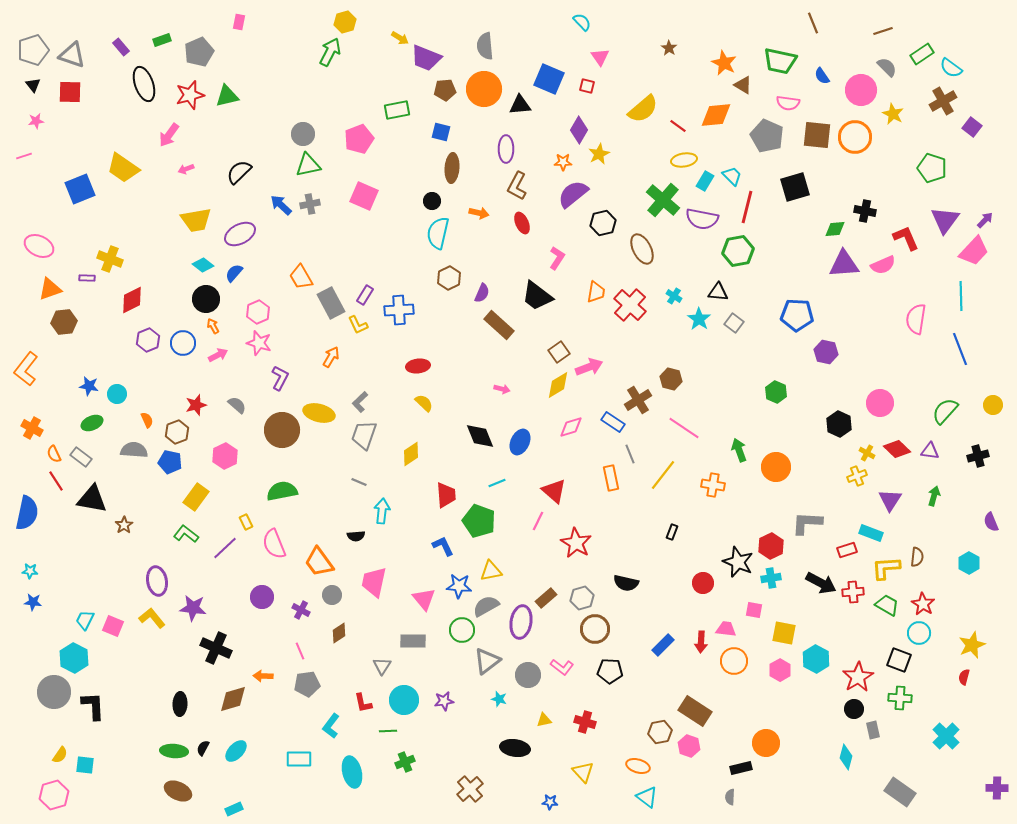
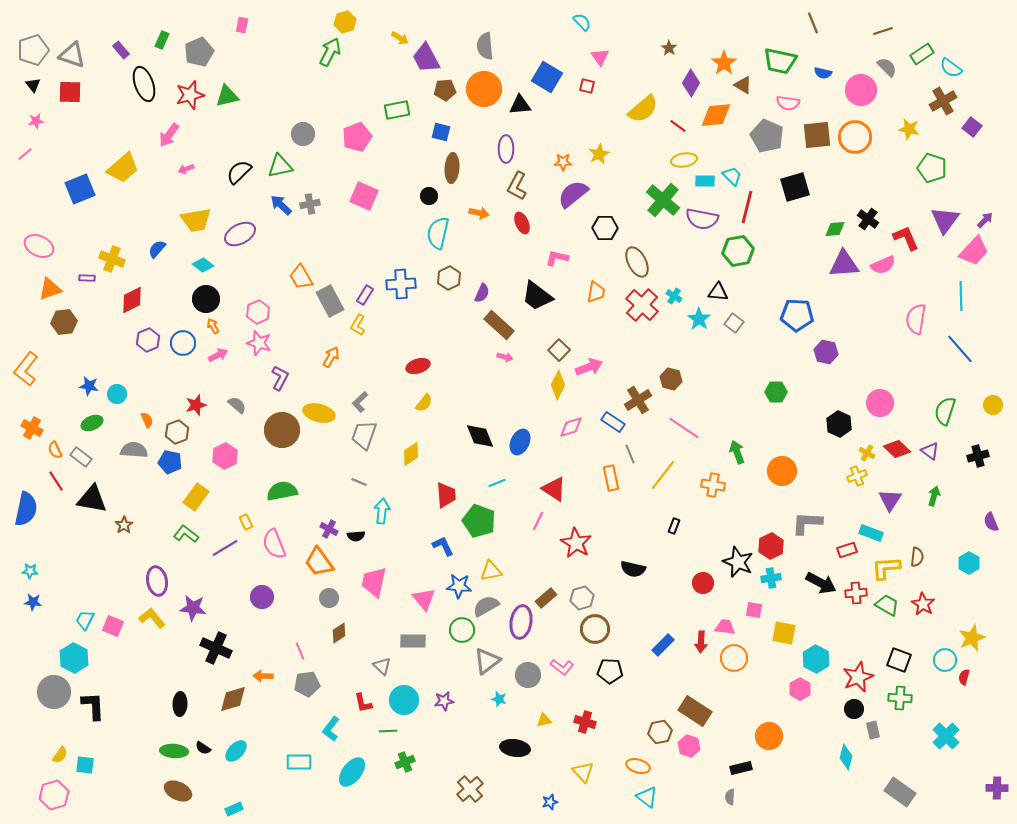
pink rectangle at (239, 22): moved 3 px right, 3 px down
green rectangle at (162, 40): rotated 48 degrees counterclockwise
purple rectangle at (121, 47): moved 3 px down
purple trapezoid at (426, 58): rotated 40 degrees clockwise
orange star at (724, 63): rotated 10 degrees clockwise
blue semicircle at (822, 76): moved 1 px right, 3 px up; rotated 42 degrees counterclockwise
blue square at (549, 79): moved 2 px left, 2 px up; rotated 8 degrees clockwise
yellow star at (893, 114): moved 16 px right, 15 px down; rotated 15 degrees counterclockwise
purple diamond at (579, 130): moved 112 px right, 47 px up
brown square at (817, 135): rotated 12 degrees counterclockwise
pink pentagon at (359, 139): moved 2 px left, 2 px up
pink line at (24, 156): moved 1 px right, 2 px up; rotated 21 degrees counterclockwise
green triangle at (308, 165): moved 28 px left, 1 px down
yellow trapezoid at (123, 168): rotated 76 degrees counterclockwise
cyan rectangle at (705, 181): rotated 60 degrees clockwise
black circle at (432, 201): moved 3 px left, 5 px up
black cross at (865, 211): moved 3 px right, 8 px down; rotated 25 degrees clockwise
black hexagon at (603, 223): moved 2 px right, 5 px down; rotated 15 degrees clockwise
brown ellipse at (642, 249): moved 5 px left, 13 px down
pink L-shape at (557, 258): rotated 110 degrees counterclockwise
yellow cross at (110, 259): moved 2 px right
blue semicircle at (234, 273): moved 77 px left, 24 px up
gray rectangle at (331, 303): moved 1 px left, 2 px up
red cross at (630, 305): moved 12 px right
blue cross at (399, 310): moved 2 px right, 26 px up
yellow L-shape at (358, 325): rotated 55 degrees clockwise
blue line at (960, 349): rotated 20 degrees counterclockwise
brown square at (559, 352): moved 2 px up; rotated 10 degrees counterclockwise
red ellipse at (418, 366): rotated 10 degrees counterclockwise
yellow diamond at (558, 385): rotated 32 degrees counterclockwise
pink arrow at (502, 389): moved 3 px right, 32 px up
green hexagon at (776, 392): rotated 25 degrees counterclockwise
yellow semicircle at (424, 403): rotated 84 degrees clockwise
green semicircle at (945, 411): rotated 24 degrees counterclockwise
green arrow at (739, 450): moved 2 px left, 2 px down
purple triangle at (930, 451): rotated 30 degrees clockwise
orange semicircle at (54, 454): moved 1 px right, 4 px up
orange circle at (776, 467): moved 6 px right, 4 px down
red triangle at (554, 491): moved 2 px up; rotated 8 degrees counterclockwise
blue semicircle at (27, 513): moved 1 px left, 4 px up
black rectangle at (672, 532): moved 2 px right, 6 px up
purple line at (225, 548): rotated 12 degrees clockwise
black semicircle at (626, 583): moved 7 px right, 14 px up
red cross at (853, 592): moved 3 px right, 1 px down
gray circle at (332, 595): moved 3 px left, 3 px down
purple cross at (301, 610): moved 28 px right, 81 px up
pink trapezoid at (726, 629): moved 1 px left, 2 px up
cyan circle at (919, 633): moved 26 px right, 27 px down
yellow star at (972, 645): moved 7 px up
orange circle at (734, 661): moved 3 px up
gray triangle at (382, 666): rotated 18 degrees counterclockwise
pink hexagon at (780, 670): moved 20 px right, 19 px down
red star at (858, 677): rotated 8 degrees clockwise
cyan L-shape at (331, 726): moved 3 px down
orange circle at (766, 743): moved 3 px right, 7 px up
black semicircle at (203, 748): rotated 84 degrees counterclockwise
cyan rectangle at (299, 759): moved 3 px down
cyan ellipse at (352, 772): rotated 52 degrees clockwise
blue star at (550, 802): rotated 21 degrees counterclockwise
